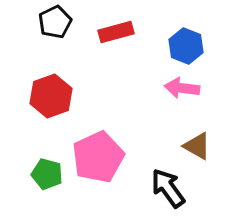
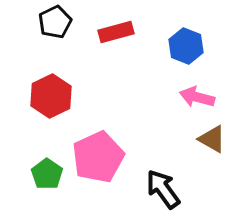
pink arrow: moved 15 px right, 9 px down; rotated 8 degrees clockwise
red hexagon: rotated 6 degrees counterclockwise
brown triangle: moved 15 px right, 7 px up
green pentagon: rotated 20 degrees clockwise
black arrow: moved 5 px left, 1 px down
